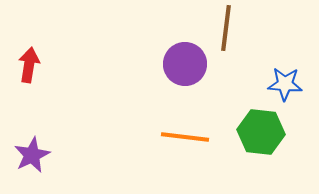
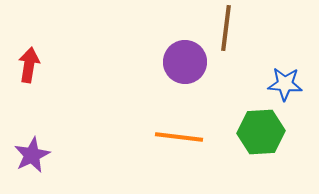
purple circle: moved 2 px up
green hexagon: rotated 9 degrees counterclockwise
orange line: moved 6 px left
